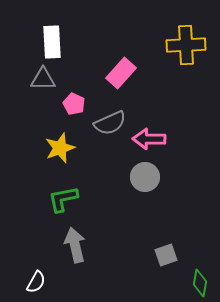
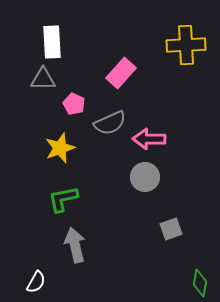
gray square: moved 5 px right, 26 px up
